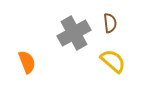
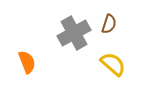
brown semicircle: moved 1 px left, 1 px down; rotated 24 degrees clockwise
yellow semicircle: moved 3 px down
